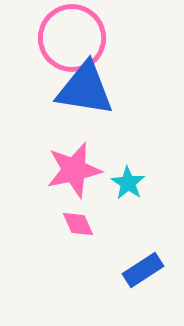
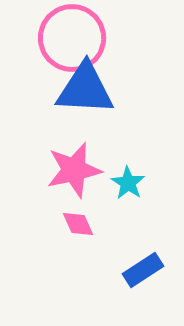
blue triangle: rotated 6 degrees counterclockwise
